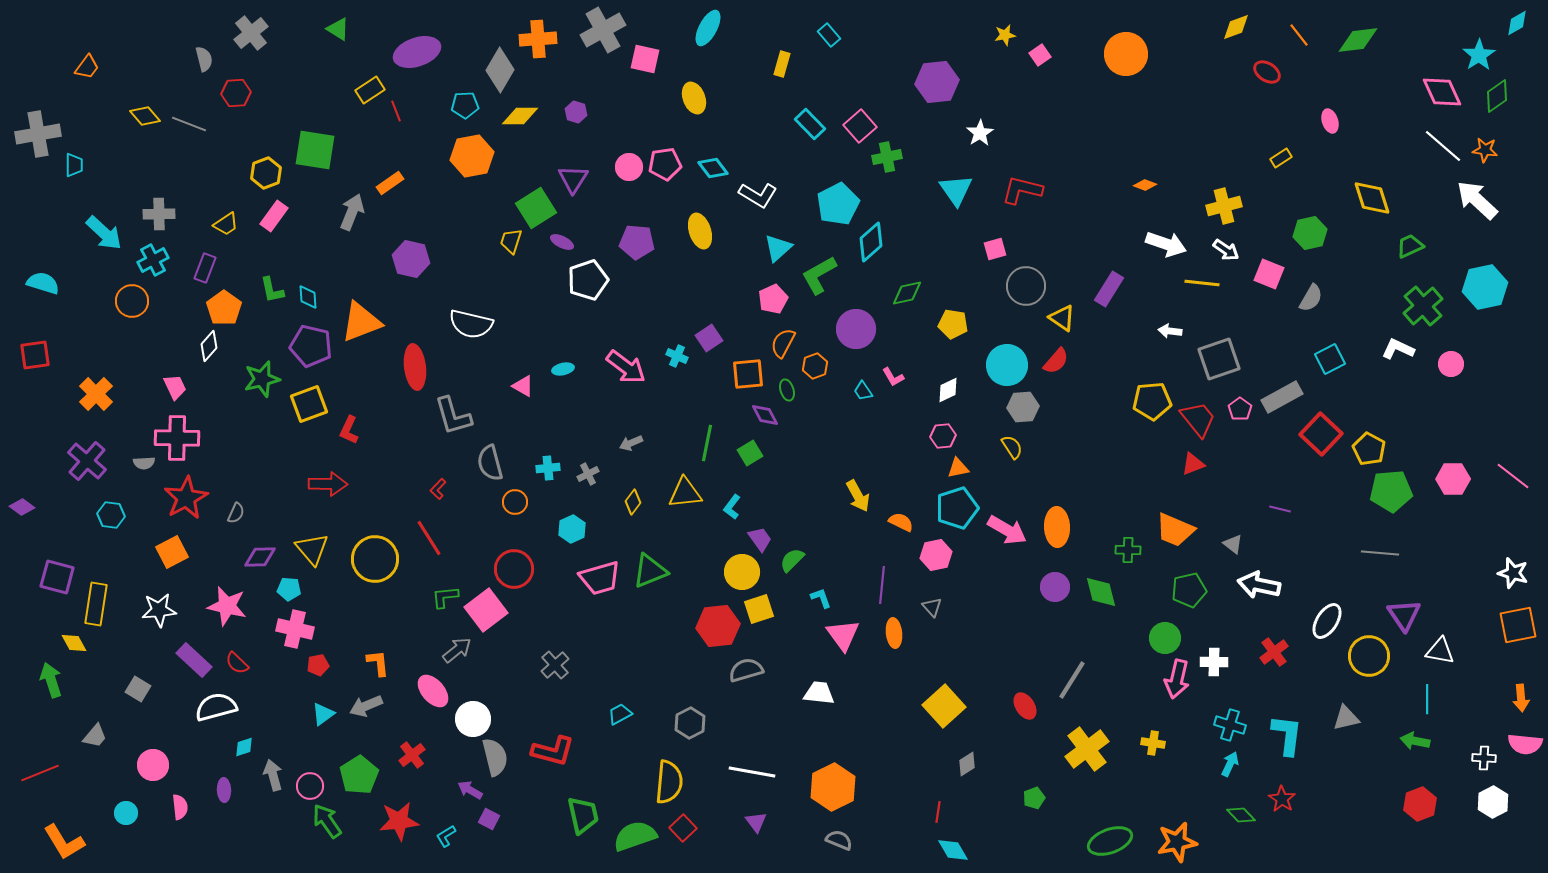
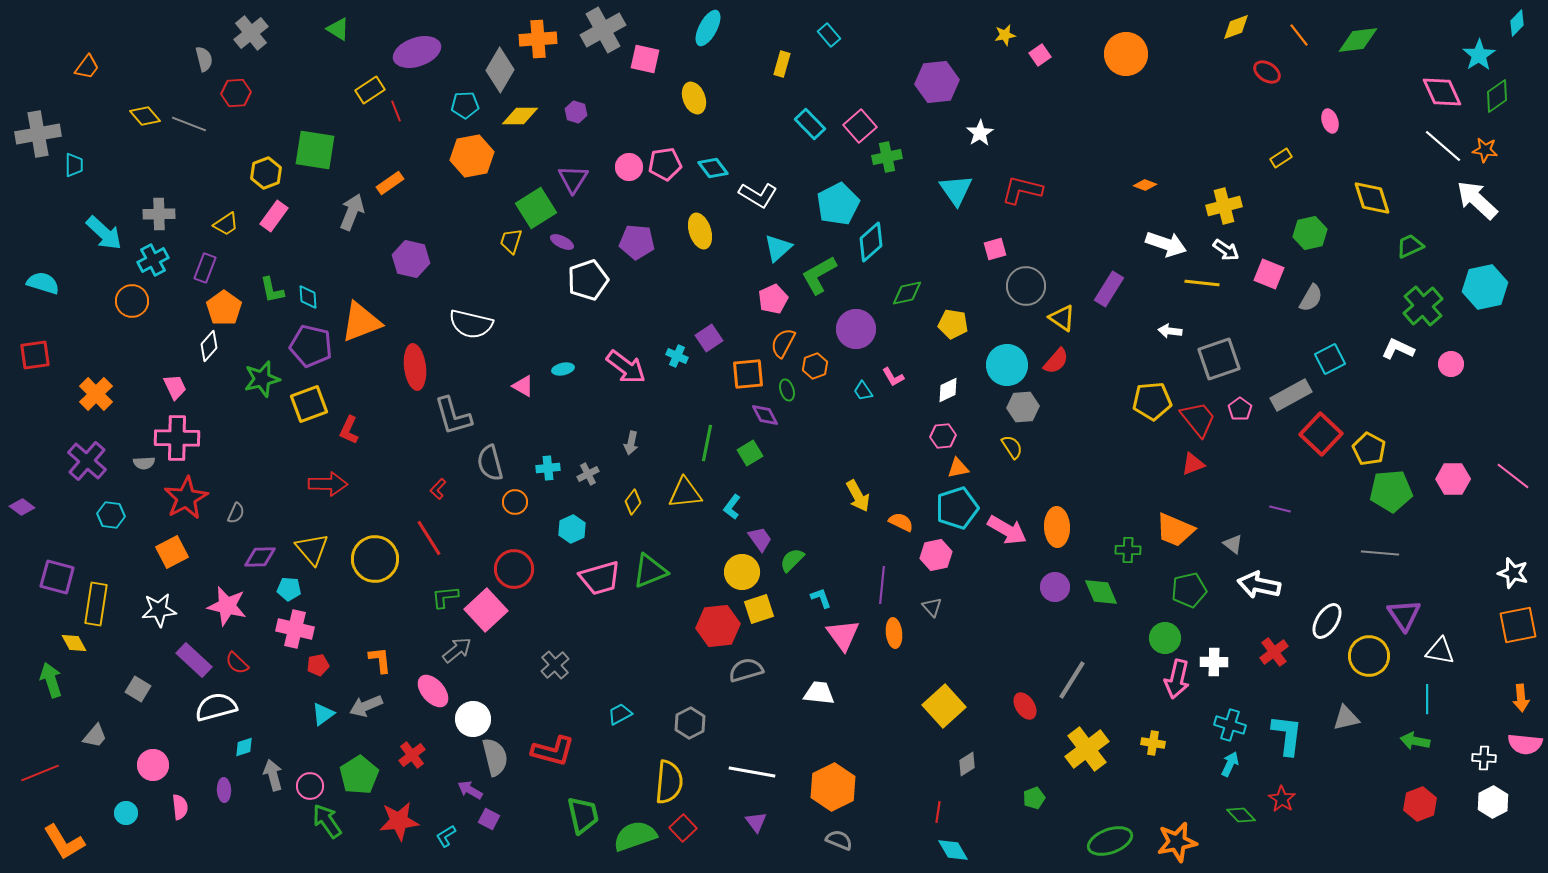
cyan diamond at (1517, 23): rotated 16 degrees counterclockwise
gray rectangle at (1282, 397): moved 9 px right, 2 px up
gray arrow at (631, 443): rotated 55 degrees counterclockwise
green diamond at (1101, 592): rotated 9 degrees counterclockwise
pink square at (486, 610): rotated 6 degrees counterclockwise
orange L-shape at (378, 663): moved 2 px right, 3 px up
